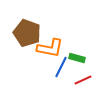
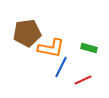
brown pentagon: rotated 28 degrees counterclockwise
orange L-shape: moved 1 px right
green rectangle: moved 12 px right, 10 px up
